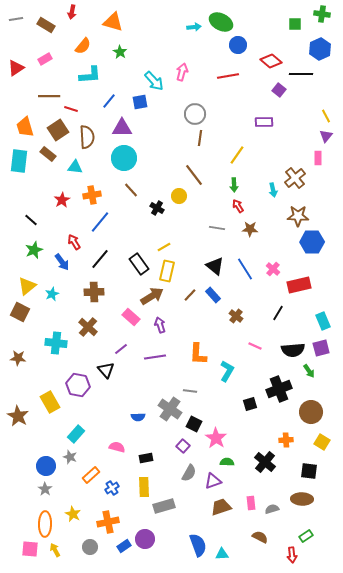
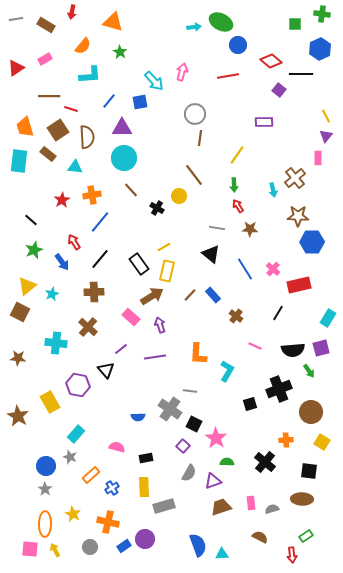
black triangle at (215, 266): moved 4 px left, 12 px up
cyan rectangle at (323, 321): moved 5 px right, 3 px up; rotated 54 degrees clockwise
orange cross at (108, 522): rotated 25 degrees clockwise
